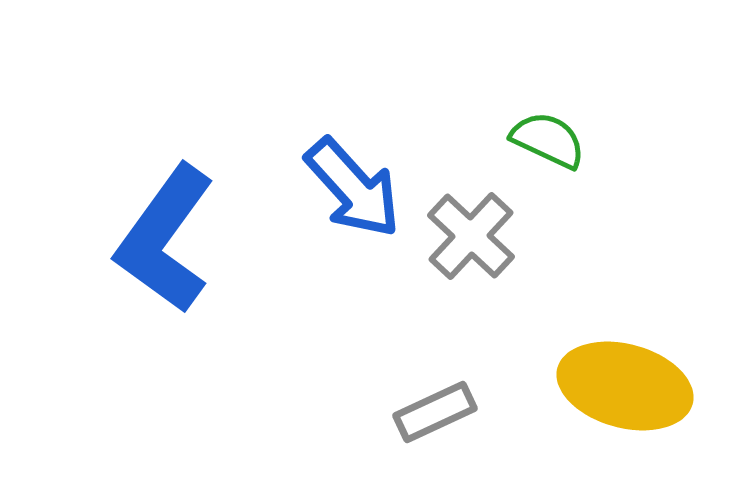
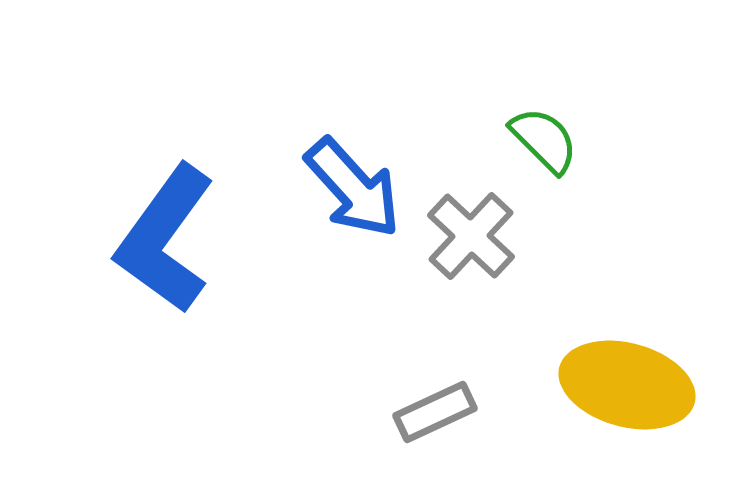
green semicircle: moved 4 px left; rotated 20 degrees clockwise
yellow ellipse: moved 2 px right, 1 px up
